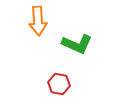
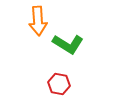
green L-shape: moved 9 px left; rotated 8 degrees clockwise
